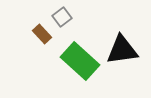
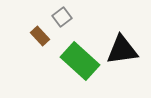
brown rectangle: moved 2 px left, 2 px down
